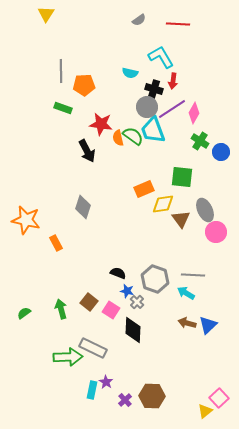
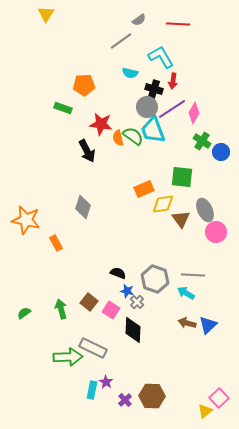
gray line at (61, 71): moved 60 px right, 30 px up; rotated 55 degrees clockwise
green cross at (200, 141): moved 2 px right
